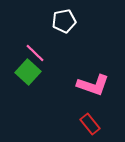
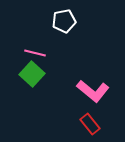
pink line: rotated 30 degrees counterclockwise
green square: moved 4 px right, 2 px down
pink L-shape: moved 6 px down; rotated 20 degrees clockwise
